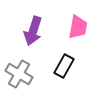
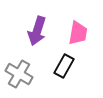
pink trapezoid: moved 6 px down
purple arrow: moved 4 px right
